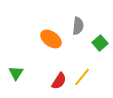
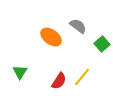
gray semicircle: rotated 60 degrees counterclockwise
orange ellipse: moved 2 px up
green square: moved 2 px right, 1 px down
green triangle: moved 4 px right, 1 px up
